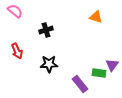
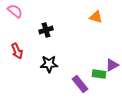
purple triangle: rotated 24 degrees clockwise
green rectangle: moved 1 px down
